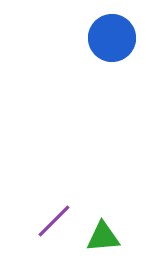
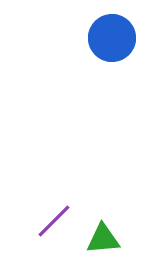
green triangle: moved 2 px down
